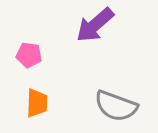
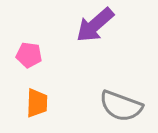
gray semicircle: moved 5 px right
